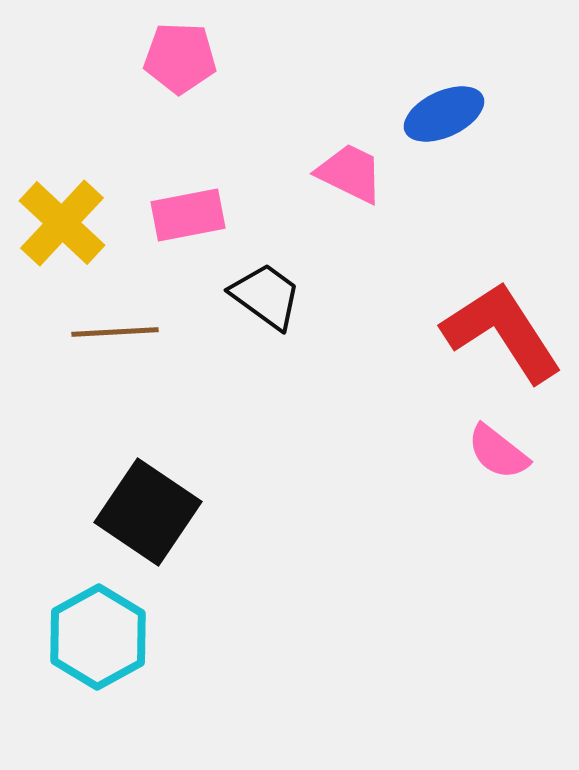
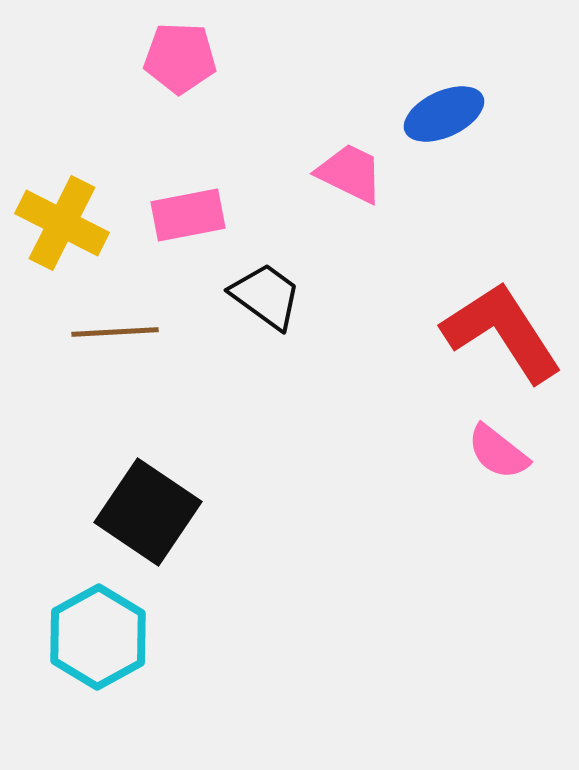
yellow cross: rotated 16 degrees counterclockwise
